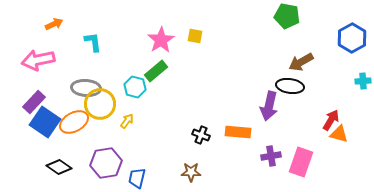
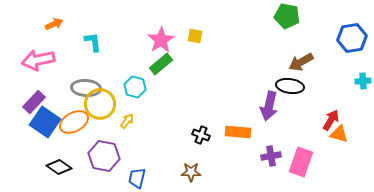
blue hexagon: rotated 20 degrees clockwise
green rectangle: moved 5 px right, 7 px up
purple hexagon: moved 2 px left, 7 px up; rotated 20 degrees clockwise
